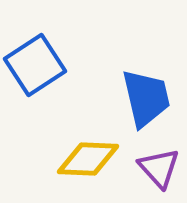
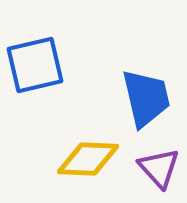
blue square: rotated 20 degrees clockwise
